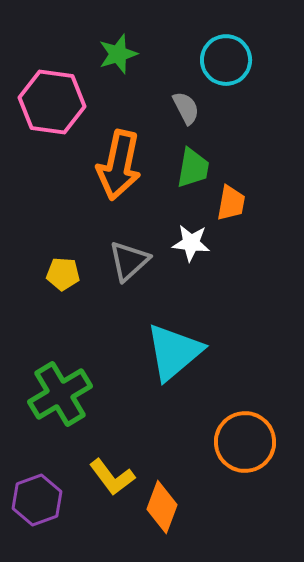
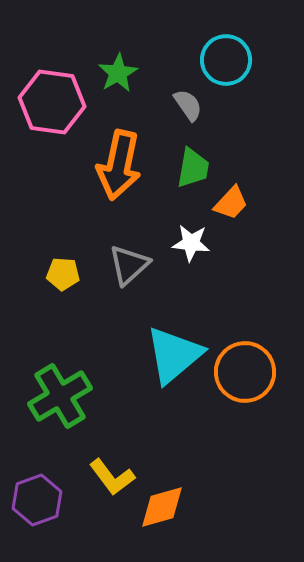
green star: moved 19 px down; rotated 12 degrees counterclockwise
gray semicircle: moved 2 px right, 3 px up; rotated 8 degrees counterclockwise
orange trapezoid: rotated 33 degrees clockwise
gray triangle: moved 4 px down
cyan triangle: moved 3 px down
green cross: moved 2 px down
orange circle: moved 70 px up
orange diamond: rotated 54 degrees clockwise
